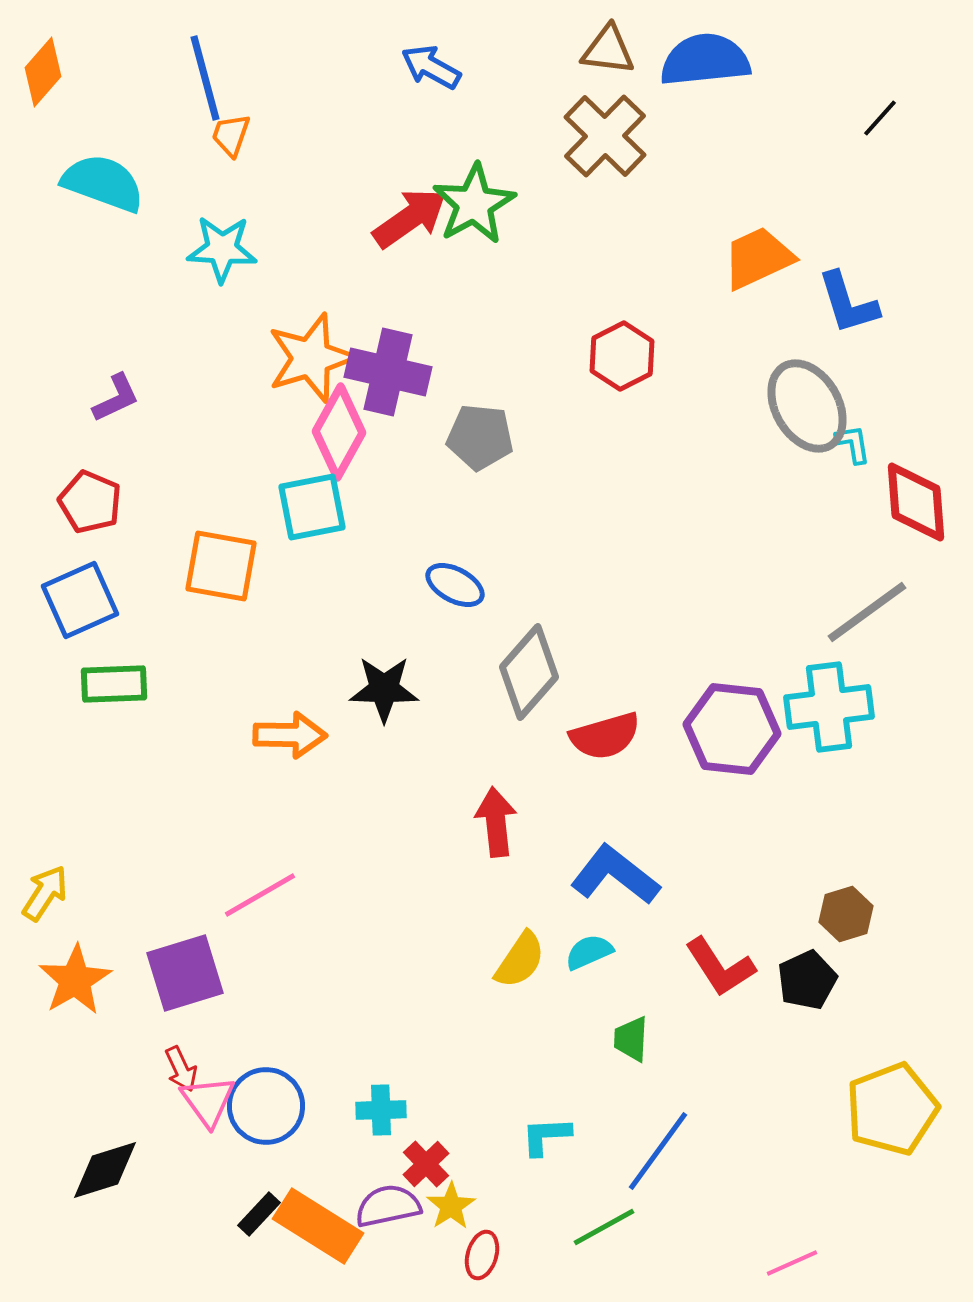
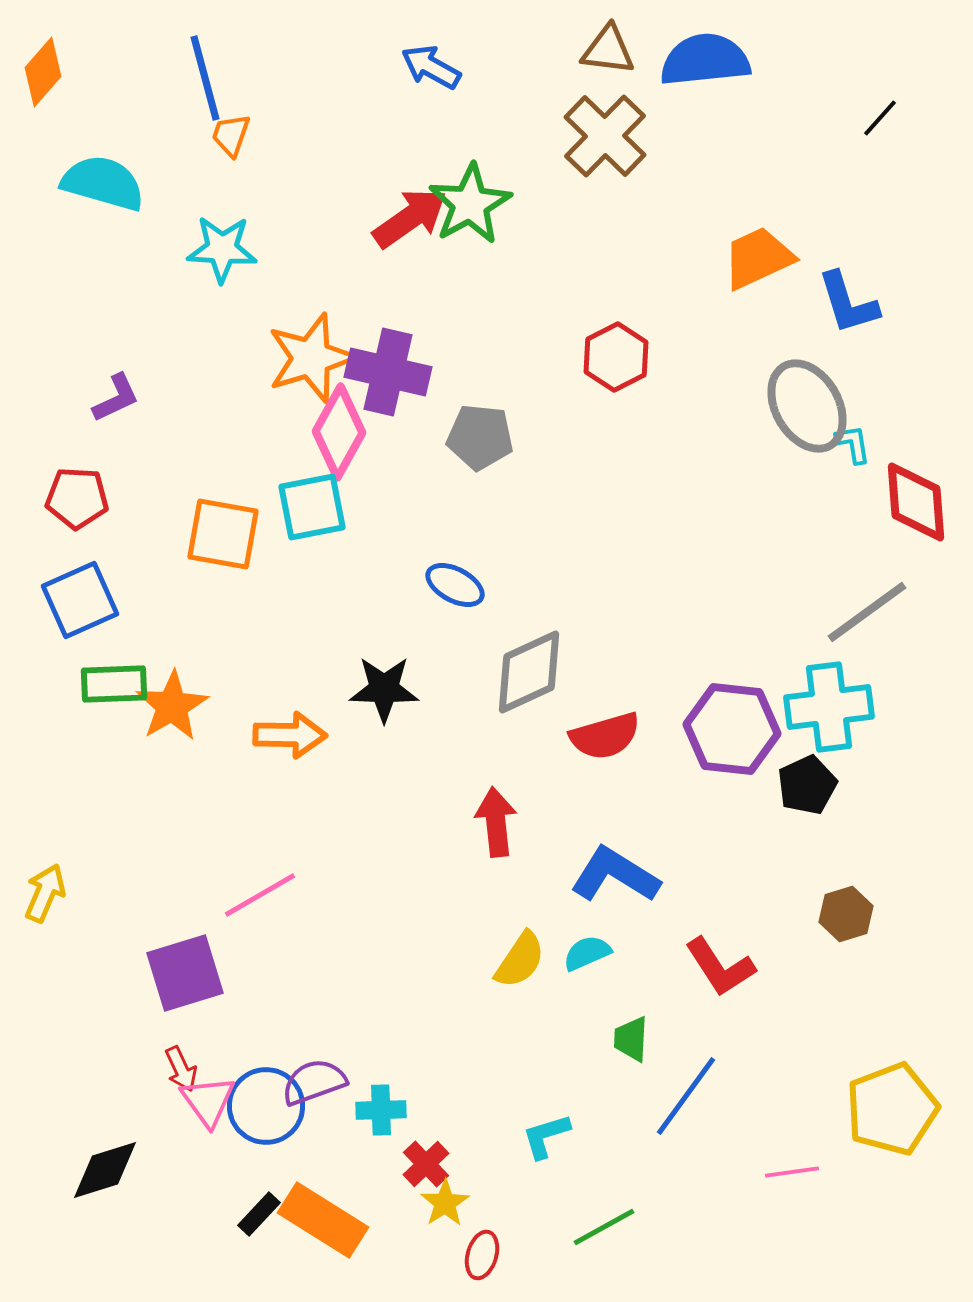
cyan semicircle at (103, 183): rotated 4 degrees counterclockwise
green star at (474, 204): moved 4 px left
red hexagon at (622, 356): moved 6 px left, 1 px down
red pentagon at (90, 502): moved 13 px left, 4 px up; rotated 20 degrees counterclockwise
orange square at (221, 566): moved 2 px right, 32 px up
gray diamond at (529, 672): rotated 24 degrees clockwise
blue L-shape at (615, 875): rotated 6 degrees counterclockwise
yellow arrow at (45, 893): rotated 10 degrees counterclockwise
cyan semicircle at (589, 952): moved 2 px left, 1 px down
orange star at (75, 980): moved 97 px right, 274 px up
black pentagon at (807, 980): moved 195 px up
cyan L-shape at (546, 1136): rotated 14 degrees counterclockwise
blue line at (658, 1151): moved 28 px right, 55 px up
purple semicircle at (388, 1206): moved 74 px left, 124 px up; rotated 8 degrees counterclockwise
yellow star at (451, 1206): moved 6 px left, 3 px up
orange rectangle at (318, 1226): moved 5 px right, 6 px up
pink line at (792, 1263): moved 91 px up; rotated 16 degrees clockwise
